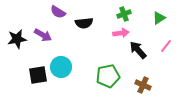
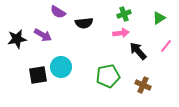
black arrow: moved 1 px down
